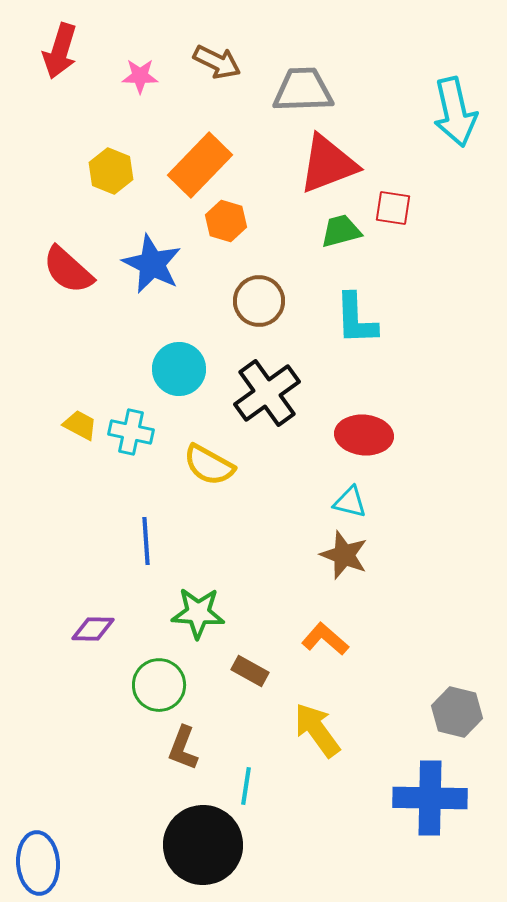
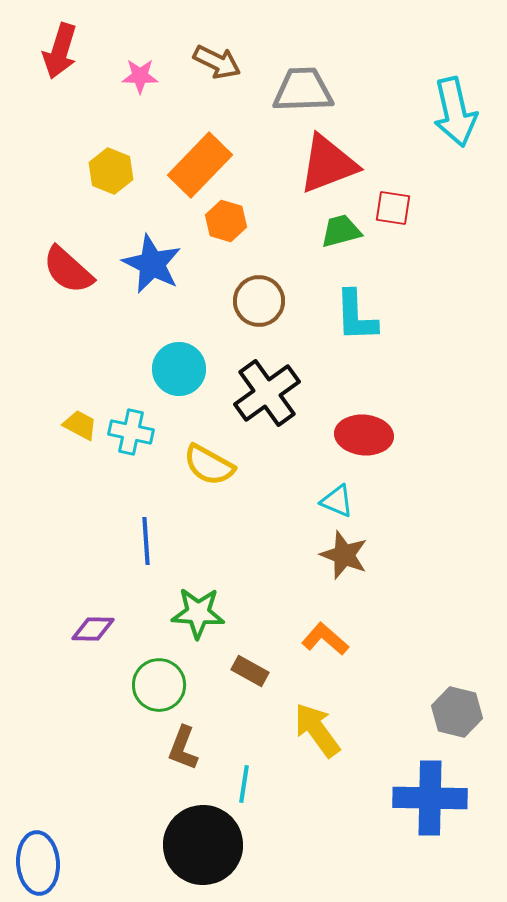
cyan L-shape: moved 3 px up
cyan triangle: moved 13 px left, 1 px up; rotated 9 degrees clockwise
cyan line: moved 2 px left, 2 px up
